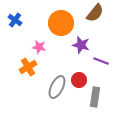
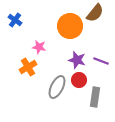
orange circle: moved 9 px right, 3 px down
purple star: moved 4 px left, 15 px down
